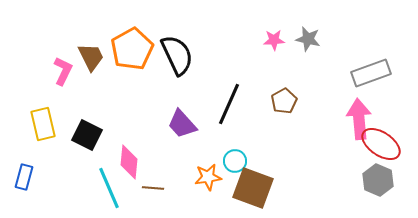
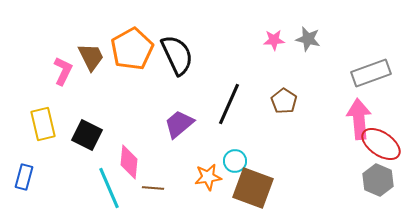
brown pentagon: rotated 10 degrees counterclockwise
purple trapezoid: moved 3 px left; rotated 92 degrees clockwise
